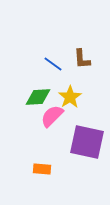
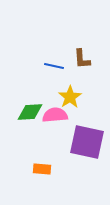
blue line: moved 1 px right, 2 px down; rotated 24 degrees counterclockwise
green diamond: moved 8 px left, 15 px down
pink semicircle: moved 3 px right, 1 px up; rotated 40 degrees clockwise
